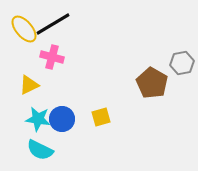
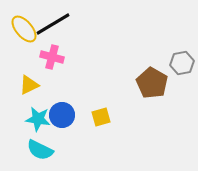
blue circle: moved 4 px up
